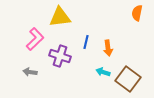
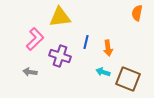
brown square: rotated 15 degrees counterclockwise
